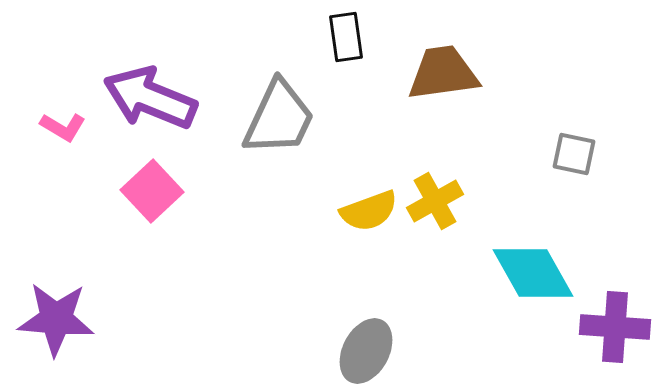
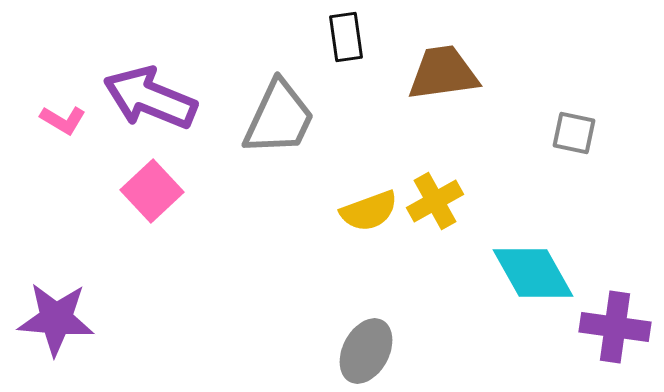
pink L-shape: moved 7 px up
gray square: moved 21 px up
purple cross: rotated 4 degrees clockwise
